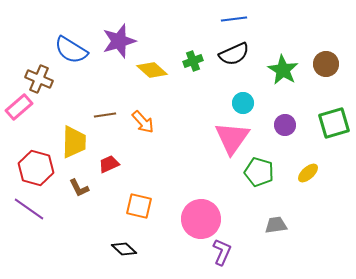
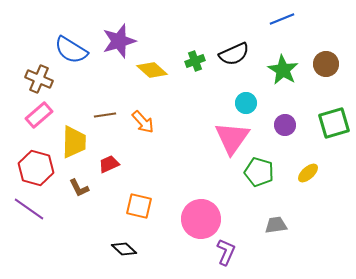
blue line: moved 48 px right; rotated 15 degrees counterclockwise
green cross: moved 2 px right
cyan circle: moved 3 px right
pink rectangle: moved 20 px right, 8 px down
purple L-shape: moved 4 px right
